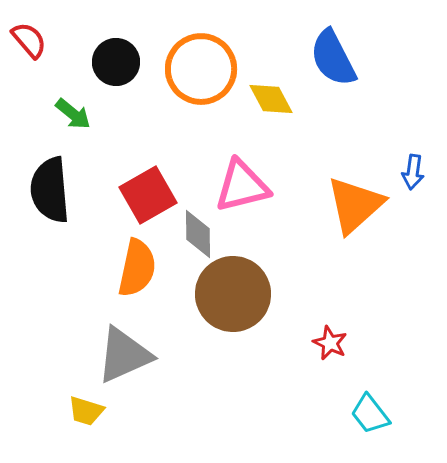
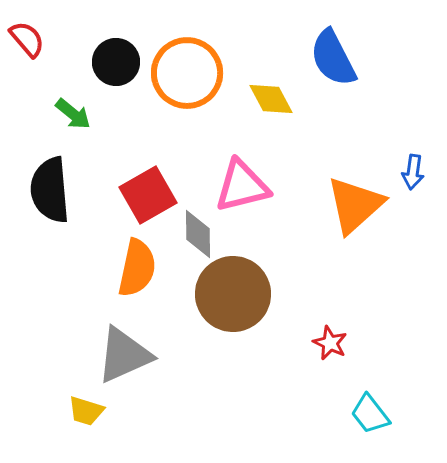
red semicircle: moved 2 px left, 1 px up
orange circle: moved 14 px left, 4 px down
